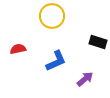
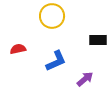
black rectangle: moved 2 px up; rotated 18 degrees counterclockwise
